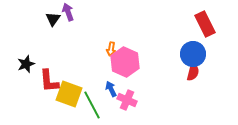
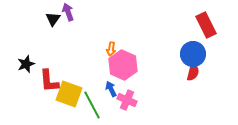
red rectangle: moved 1 px right, 1 px down
pink hexagon: moved 2 px left, 3 px down
